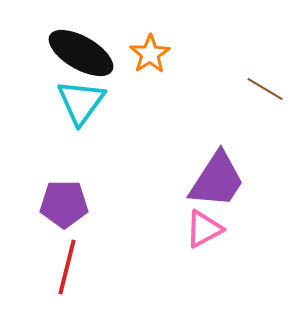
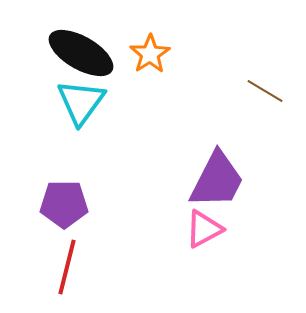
brown line: moved 2 px down
purple trapezoid: rotated 6 degrees counterclockwise
